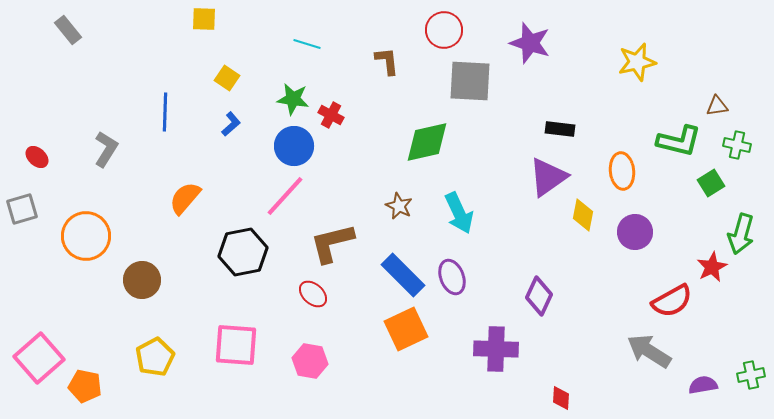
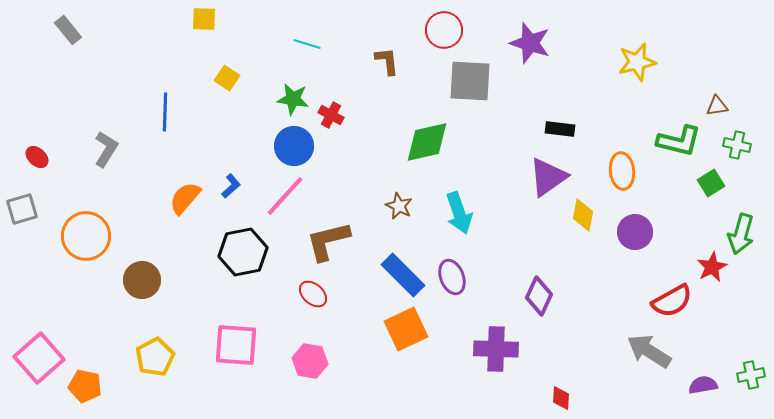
blue L-shape at (231, 124): moved 62 px down
cyan arrow at (459, 213): rotated 6 degrees clockwise
brown L-shape at (332, 243): moved 4 px left, 2 px up
